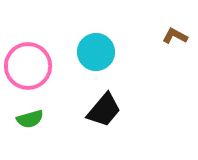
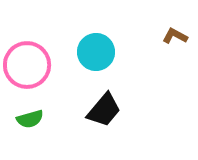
pink circle: moved 1 px left, 1 px up
